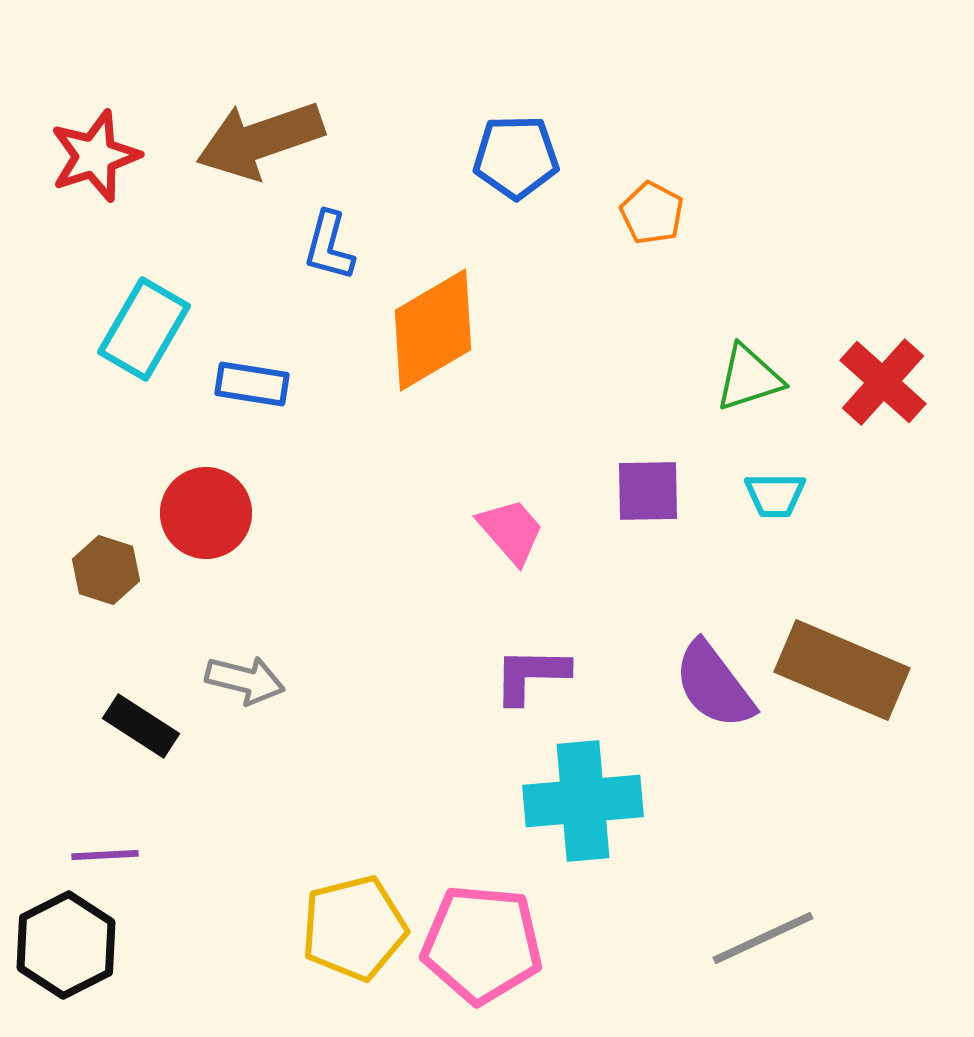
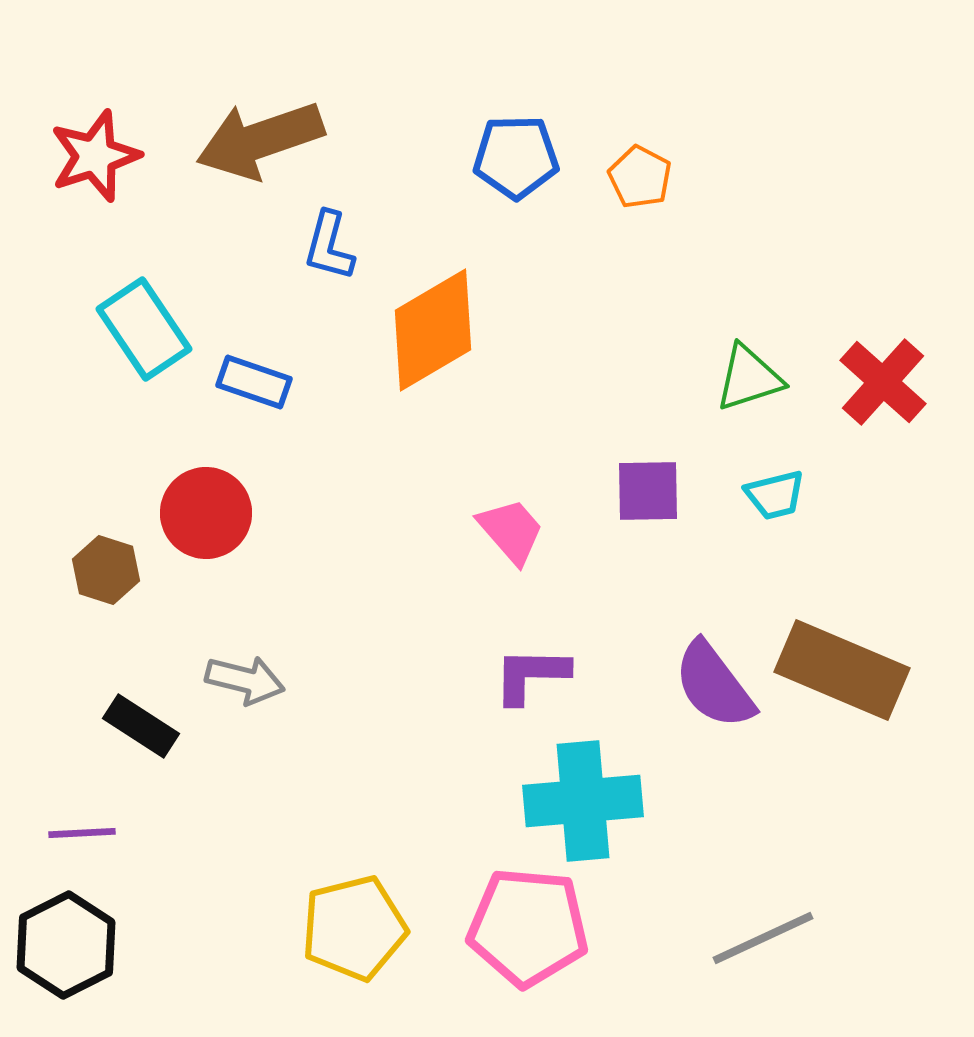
orange pentagon: moved 12 px left, 36 px up
cyan rectangle: rotated 64 degrees counterclockwise
blue rectangle: moved 2 px right, 2 px up; rotated 10 degrees clockwise
cyan trapezoid: rotated 14 degrees counterclockwise
purple line: moved 23 px left, 22 px up
pink pentagon: moved 46 px right, 17 px up
